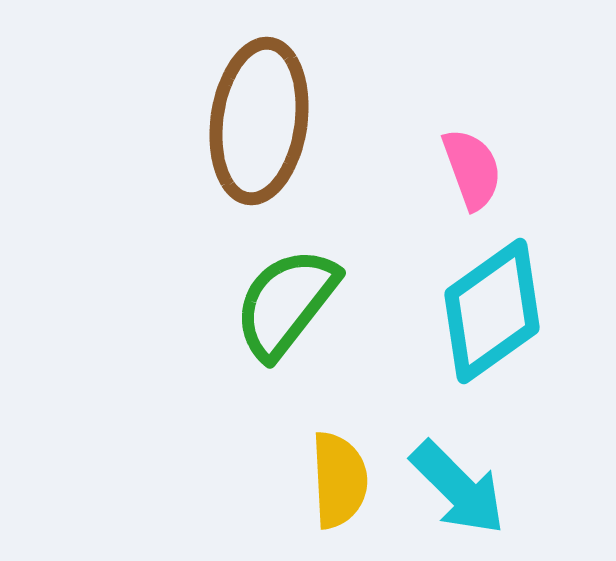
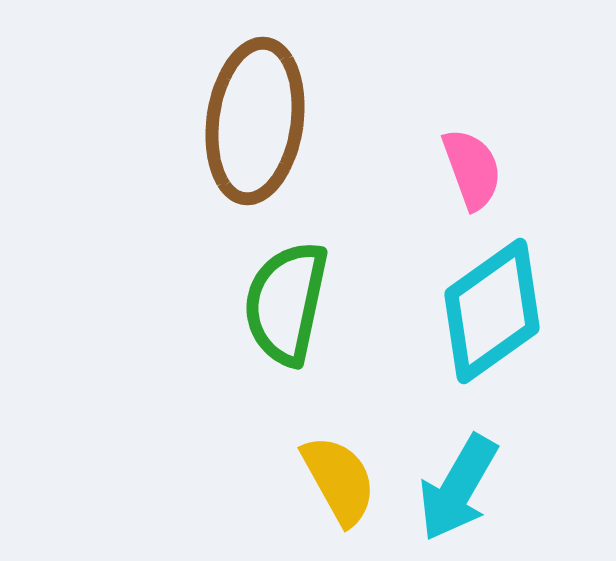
brown ellipse: moved 4 px left
green semicircle: rotated 26 degrees counterclockwise
yellow semicircle: rotated 26 degrees counterclockwise
cyan arrow: rotated 75 degrees clockwise
